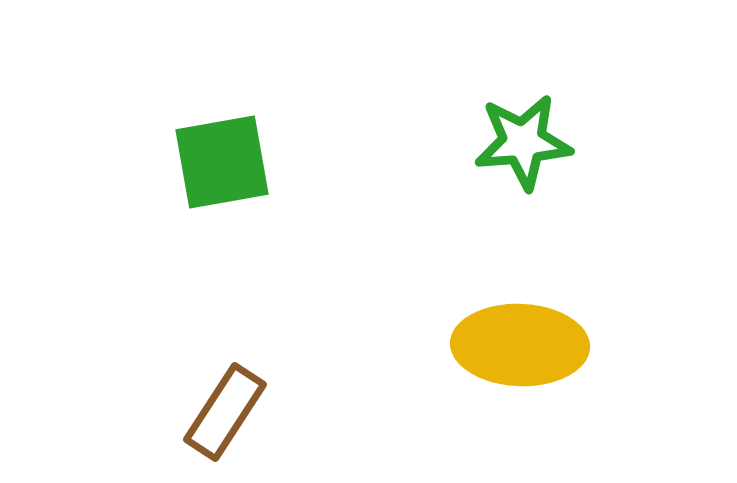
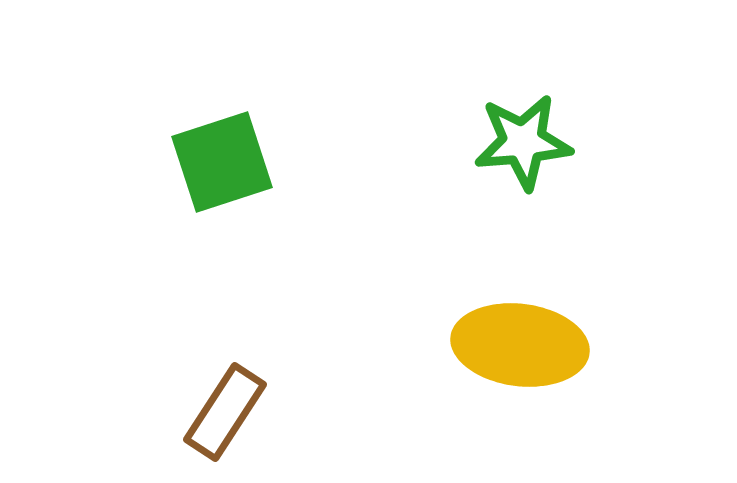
green square: rotated 8 degrees counterclockwise
yellow ellipse: rotated 5 degrees clockwise
